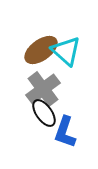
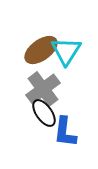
cyan triangle: rotated 20 degrees clockwise
blue L-shape: rotated 12 degrees counterclockwise
